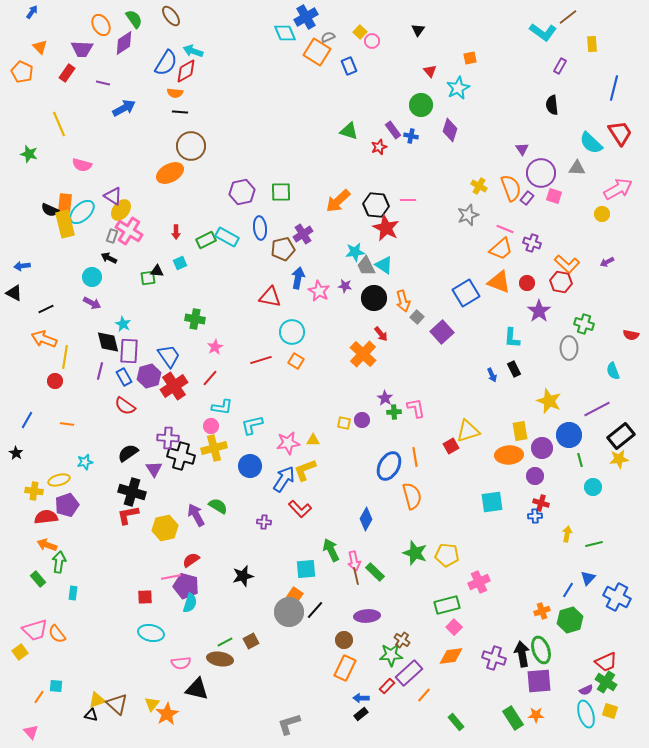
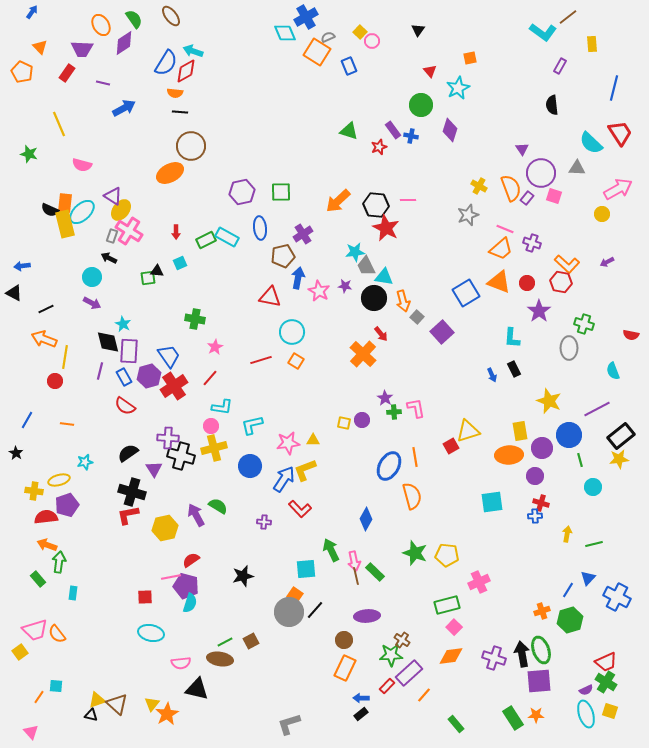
brown pentagon at (283, 249): moved 7 px down
cyan triangle at (384, 265): moved 12 px down; rotated 24 degrees counterclockwise
green rectangle at (456, 722): moved 2 px down
